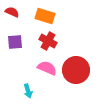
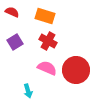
purple square: rotated 28 degrees counterclockwise
